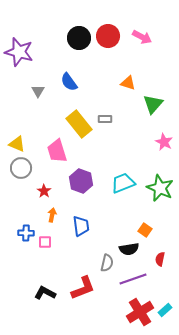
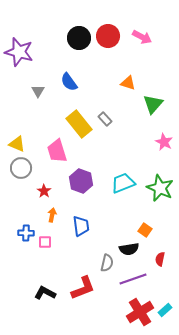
gray rectangle: rotated 48 degrees clockwise
